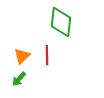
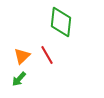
red line: rotated 30 degrees counterclockwise
